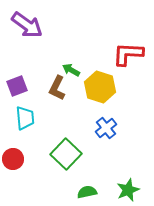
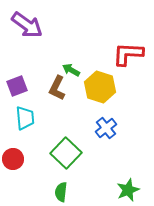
green square: moved 1 px up
green semicircle: moved 26 px left; rotated 72 degrees counterclockwise
